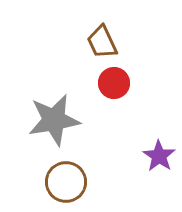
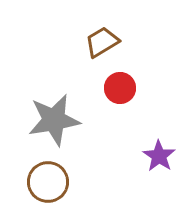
brown trapezoid: rotated 84 degrees clockwise
red circle: moved 6 px right, 5 px down
brown circle: moved 18 px left
